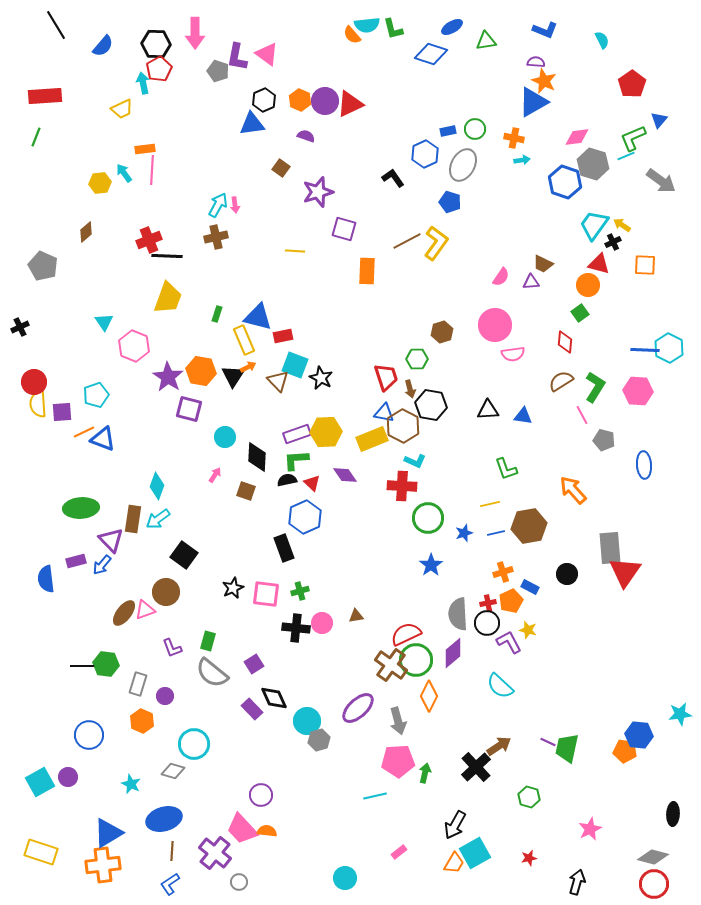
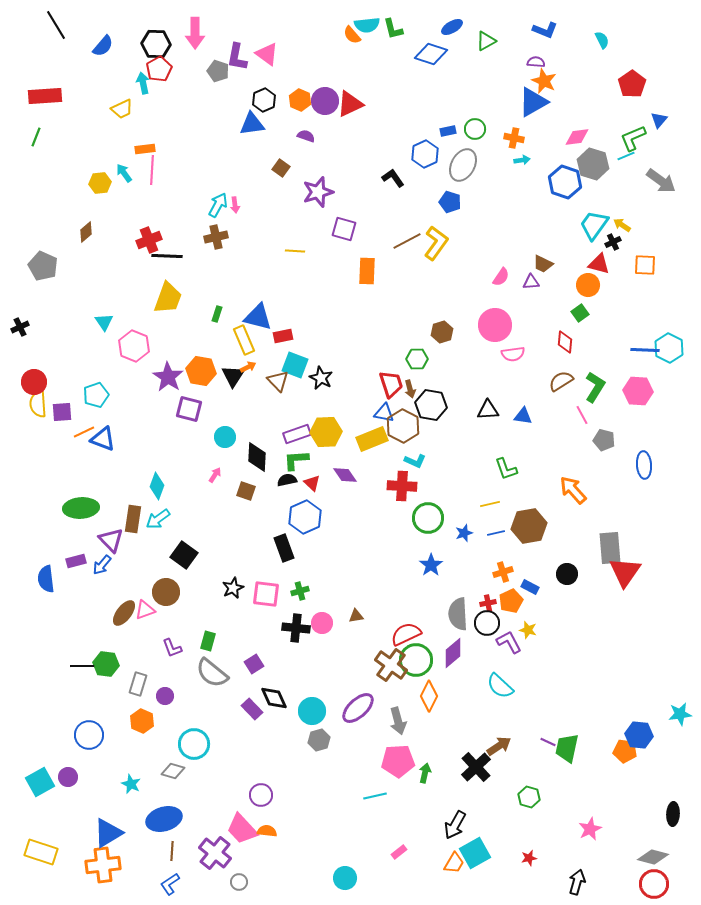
green triangle at (486, 41): rotated 20 degrees counterclockwise
red trapezoid at (386, 377): moved 5 px right, 7 px down
cyan circle at (307, 721): moved 5 px right, 10 px up
